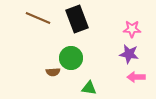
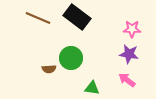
black rectangle: moved 2 px up; rotated 32 degrees counterclockwise
brown semicircle: moved 4 px left, 3 px up
pink arrow: moved 9 px left, 3 px down; rotated 36 degrees clockwise
green triangle: moved 3 px right
